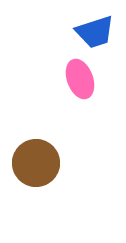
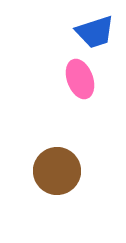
brown circle: moved 21 px right, 8 px down
